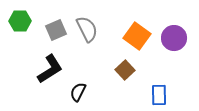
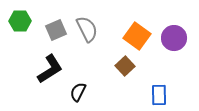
brown square: moved 4 px up
